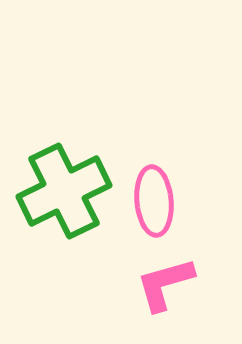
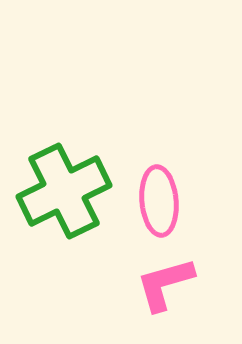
pink ellipse: moved 5 px right
